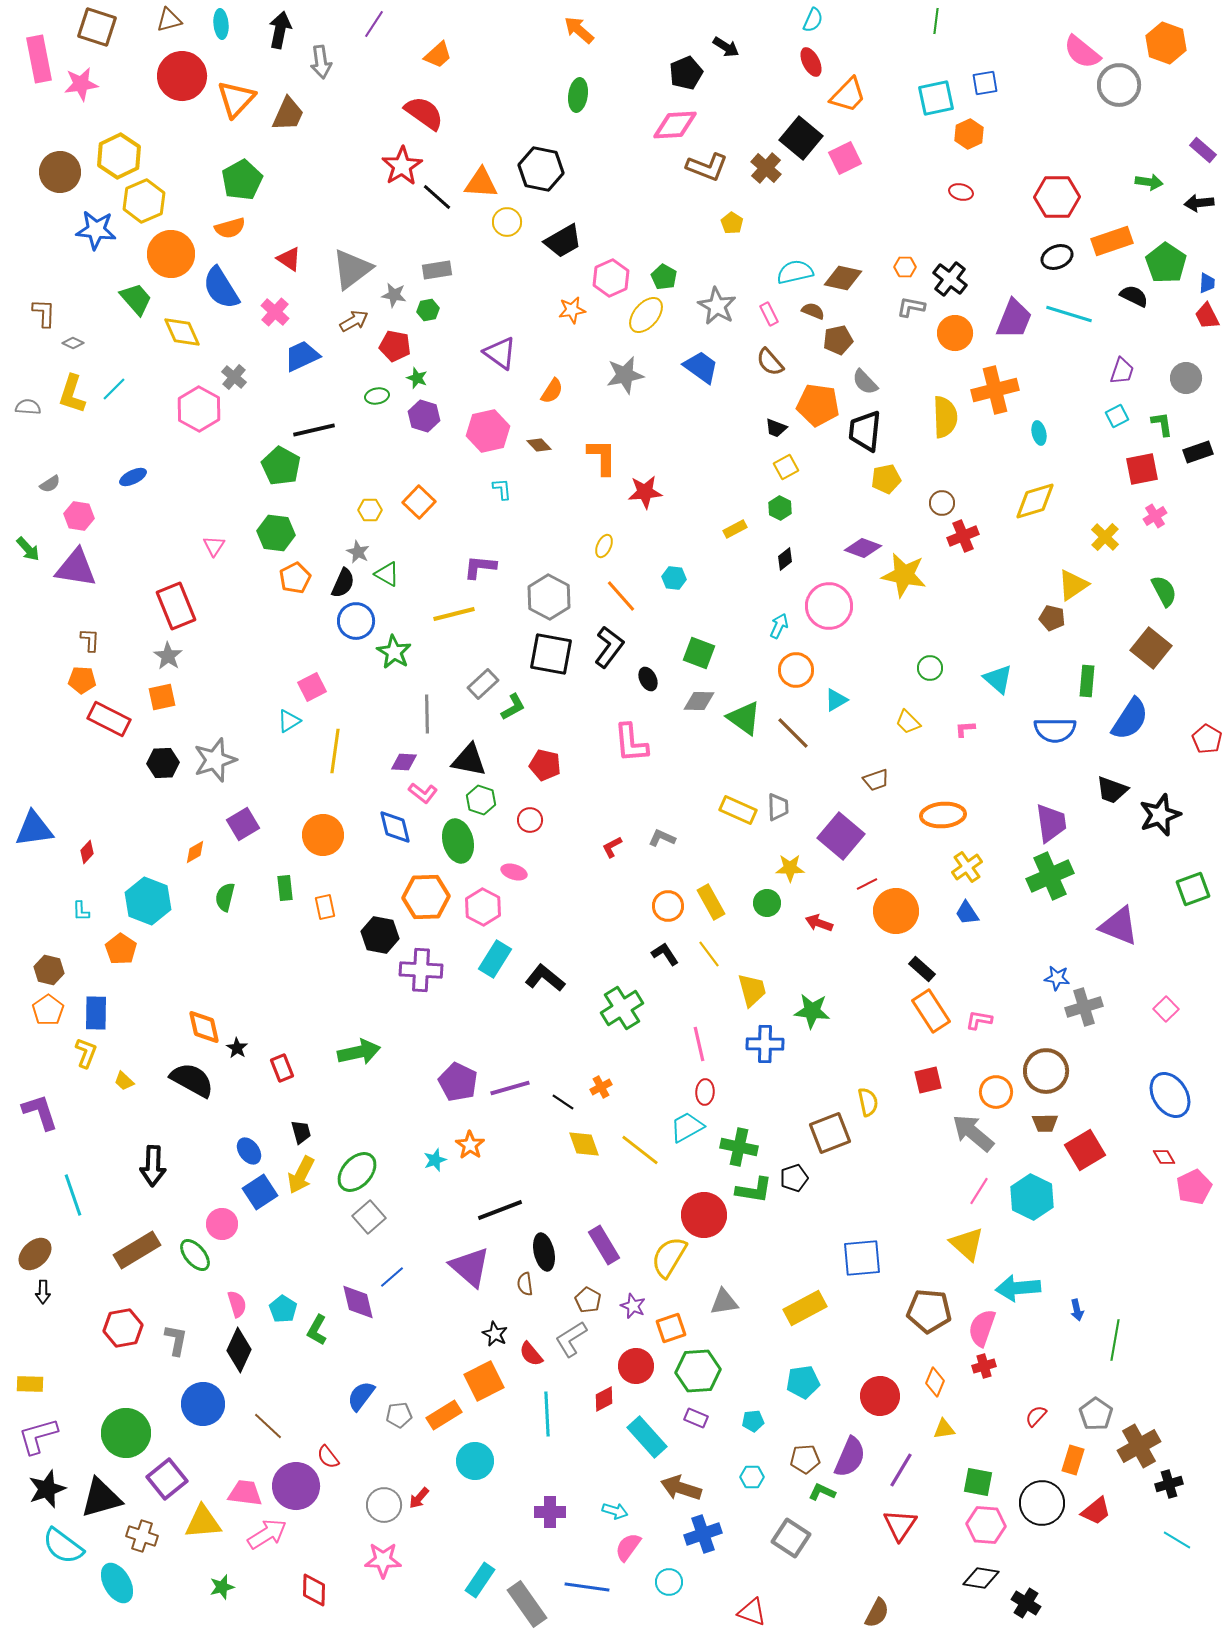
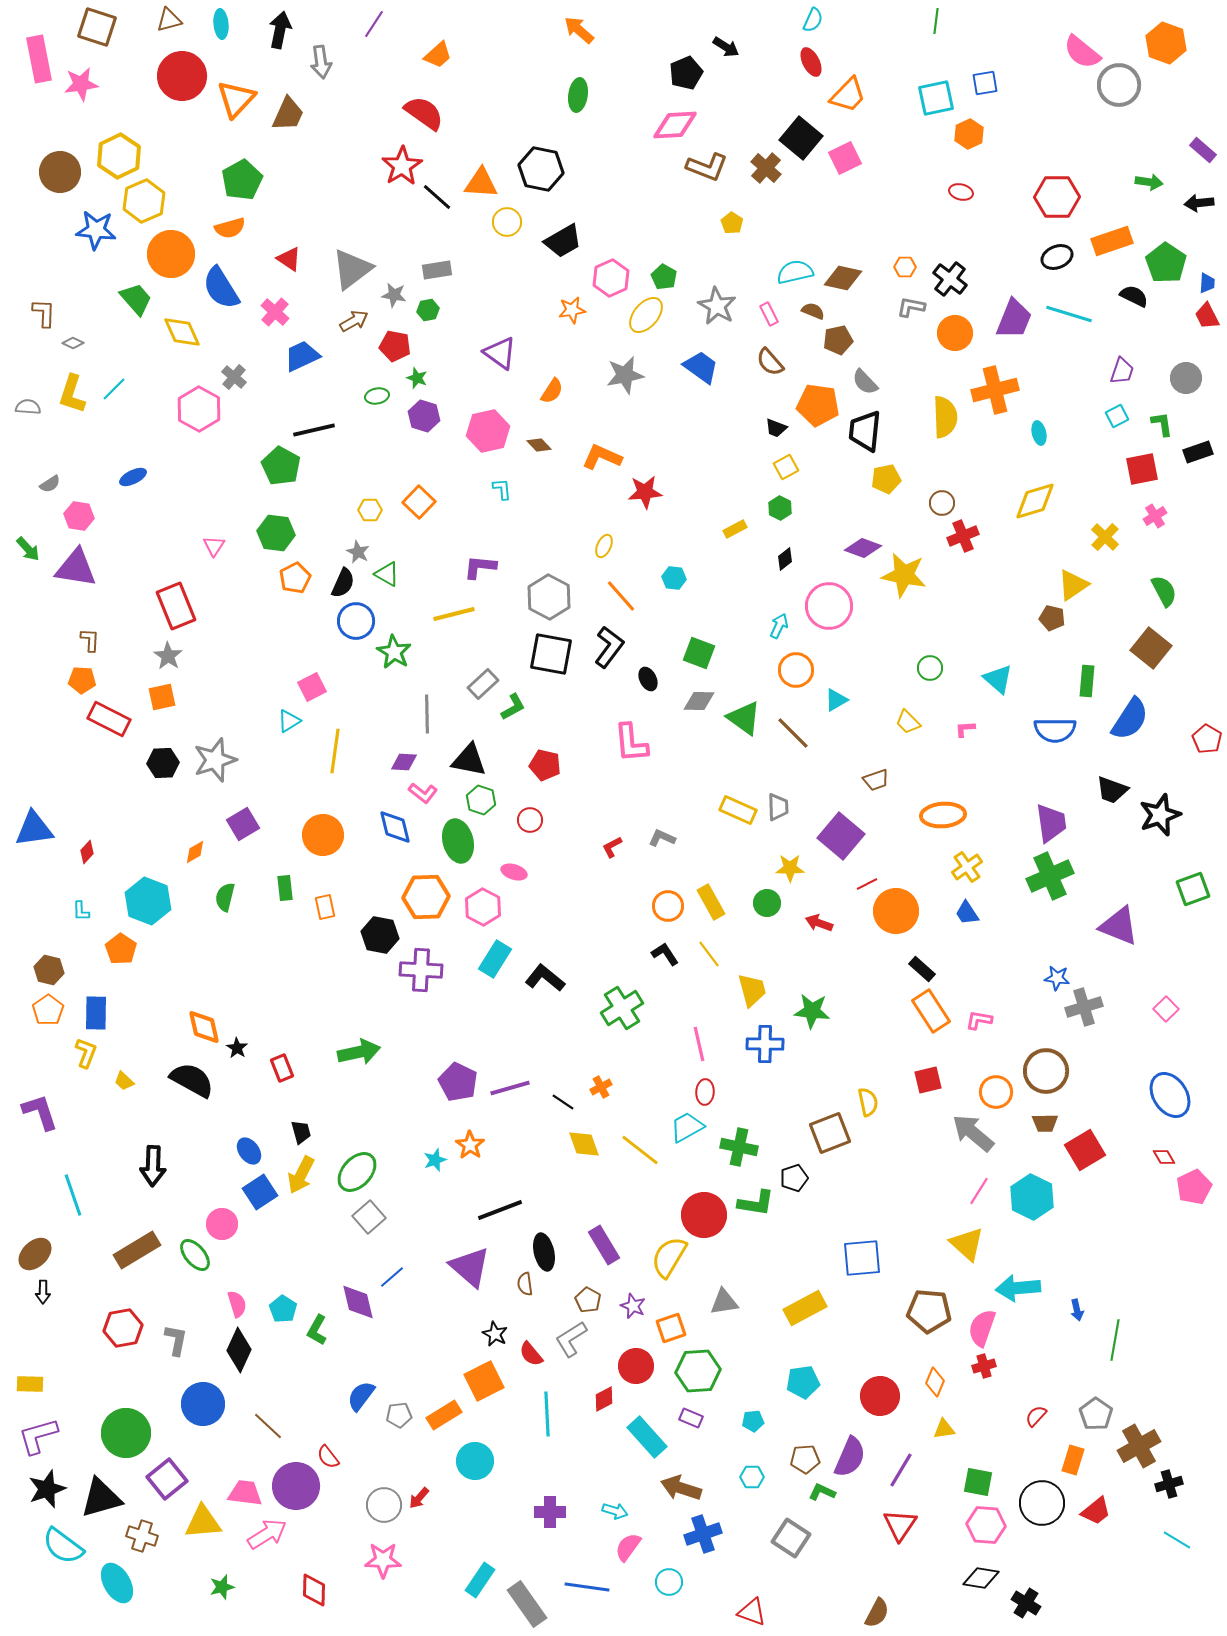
orange L-shape at (602, 457): rotated 66 degrees counterclockwise
green L-shape at (754, 1190): moved 2 px right, 13 px down
purple rectangle at (696, 1418): moved 5 px left
